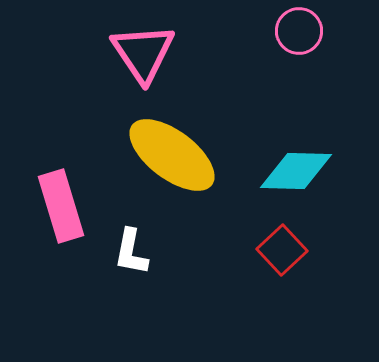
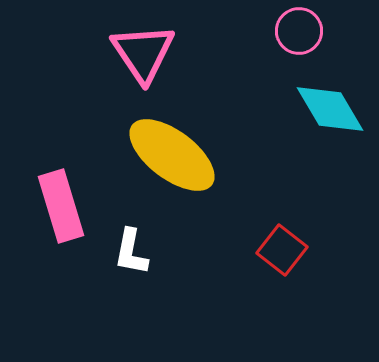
cyan diamond: moved 34 px right, 62 px up; rotated 58 degrees clockwise
red square: rotated 9 degrees counterclockwise
